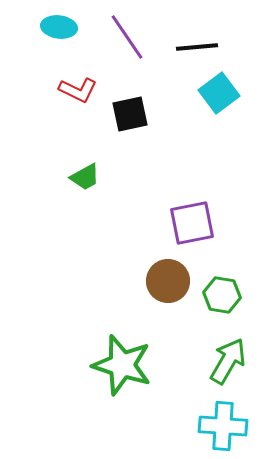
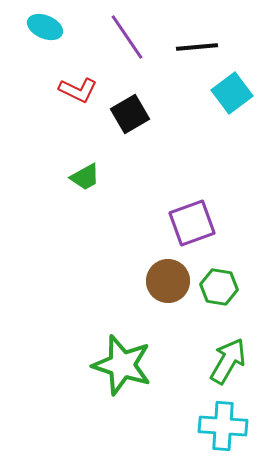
cyan ellipse: moved 14 px left; rotated 16 degrees clockwise
cyan square: moved 13 px right
black square: rotated 18 degrees counterclockwise
purple square: rotated 9 degrees counterclockwise
green hexagon: moved 3 px left, 8 px up
